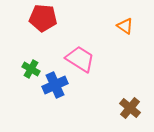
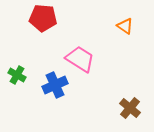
green cross: moved 14 px left, 6 px down
